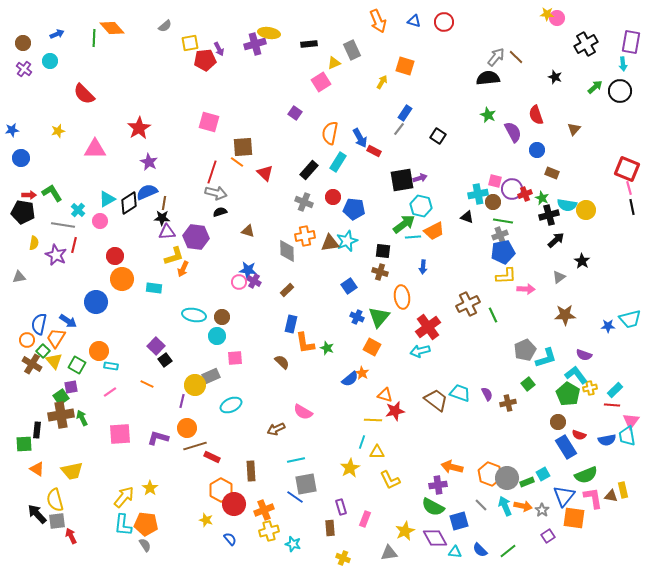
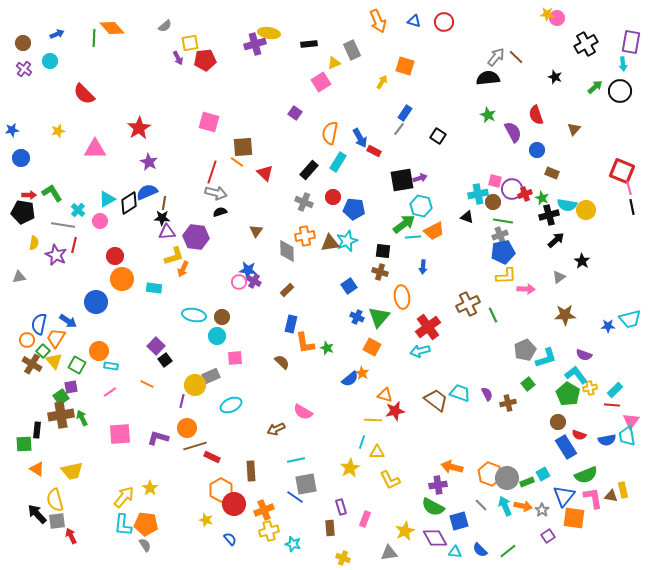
purple arrow at (219, 49): moved 41 px left, 9 px down
red square at (627, 169): moved 5 px left, 2 px down
brown triangle at (248, 231): moved 8 px right; rotated 48 degrees clockwise
